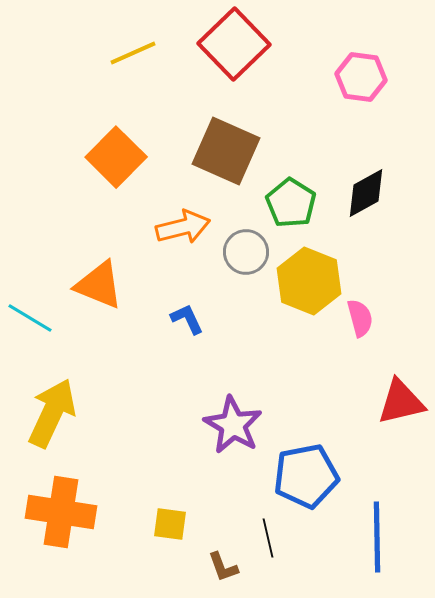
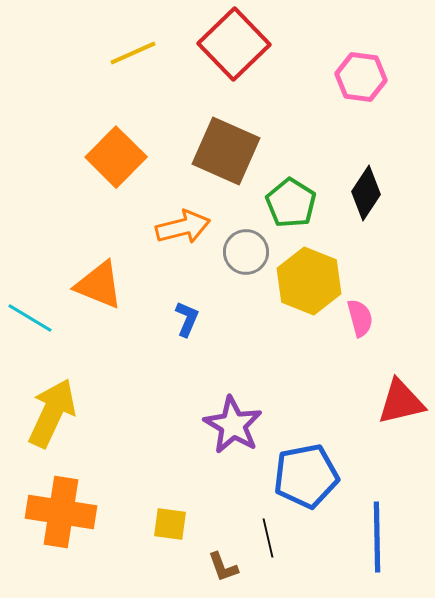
black diamond: rotated 28 degrees counterclockwise
blue L-shape: rotated 48 degrees clockwise
